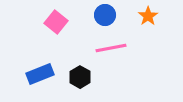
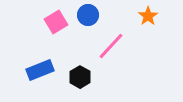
blue circle: moved 17 px left
pink square: rotated 20 degrees clockwise
pink line: moved 2 px up; rotated 36 degrees counterclockwise
blue rectangle: moved 4 px up
